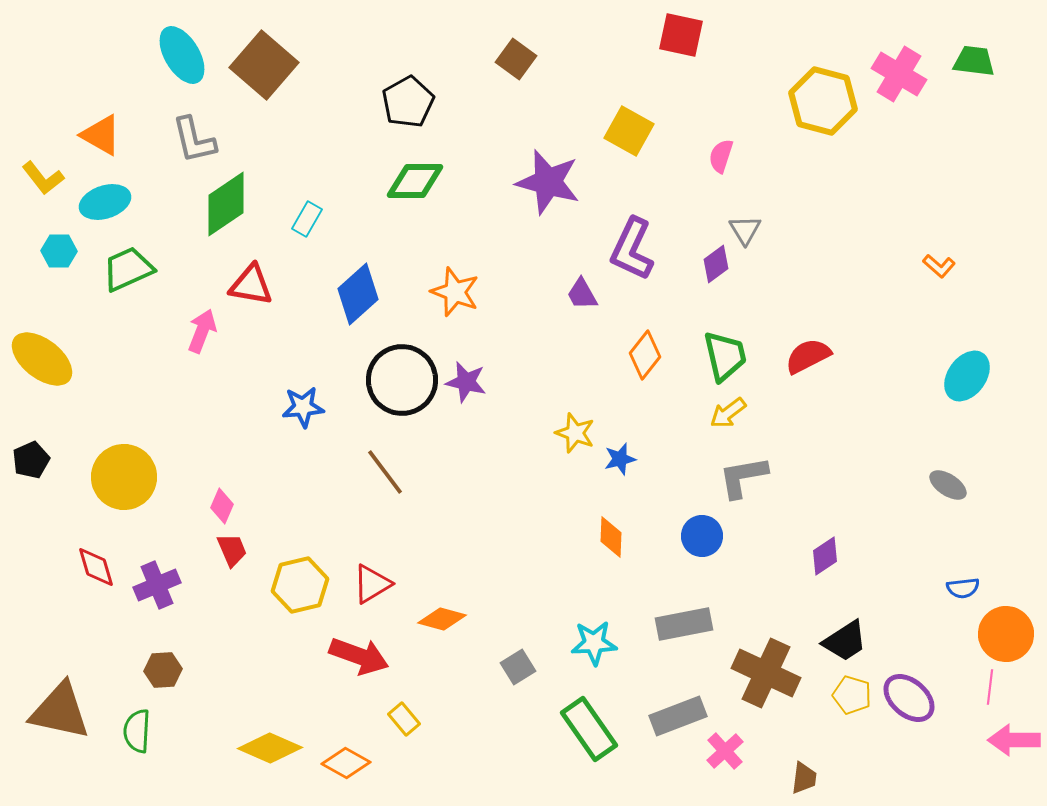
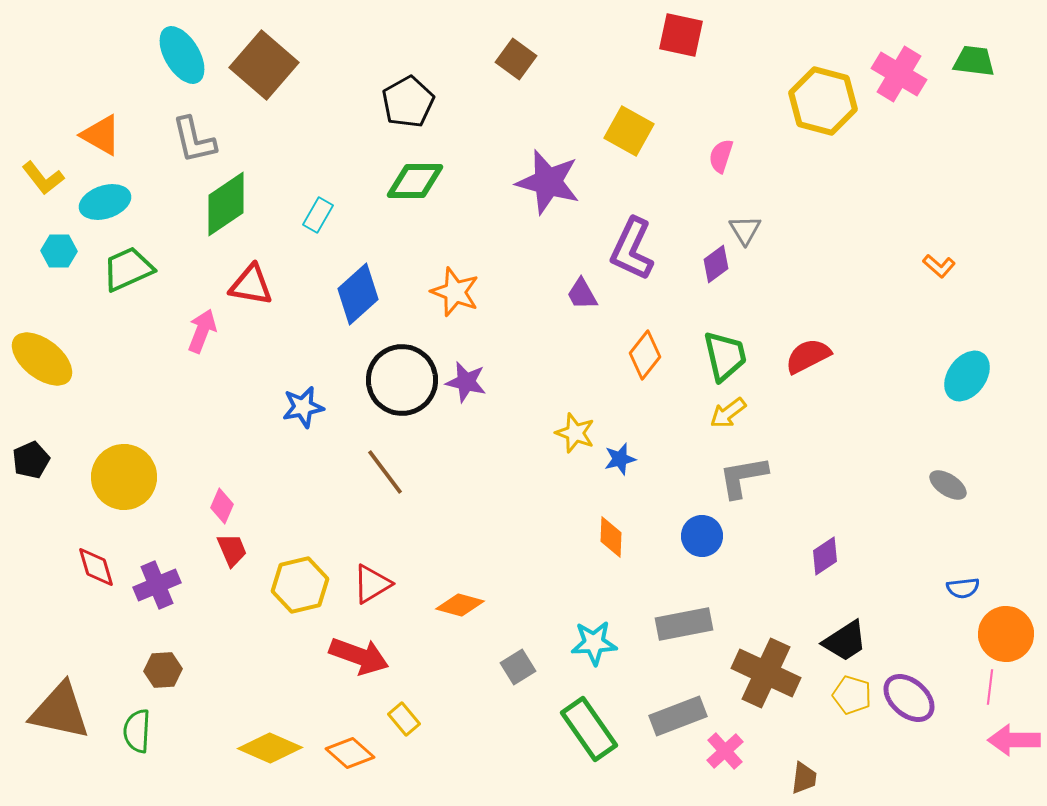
cyan rectangle at (307, 219): moved 11 px right, 4 px up
blue star at (303, 407): rotated 6 degrees counterclockwise
orange diamond at (442, 619): moved 18 px right, 14 px up
orange diamond at (346, 763): moved 4 px right, 10 px up; rotated 12 degrees clockwise
